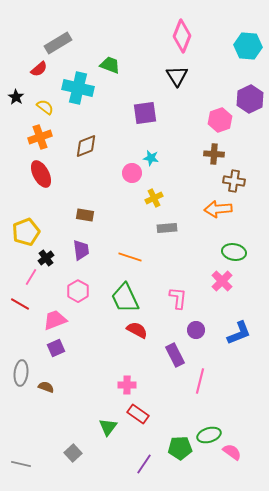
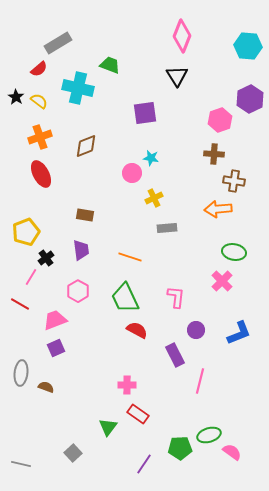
yellow semicircle at (45, 107): moved 6 px left, 6 px up
pink L-shape at (178, 298): moved 2 px left, 1 px up
